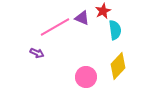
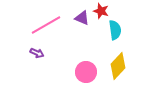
red star: moved 2 px left; rotated 28 degrees counterclockwise
pink line: moved 9 px left, 2 px up
pink circle: moved 5 px up
